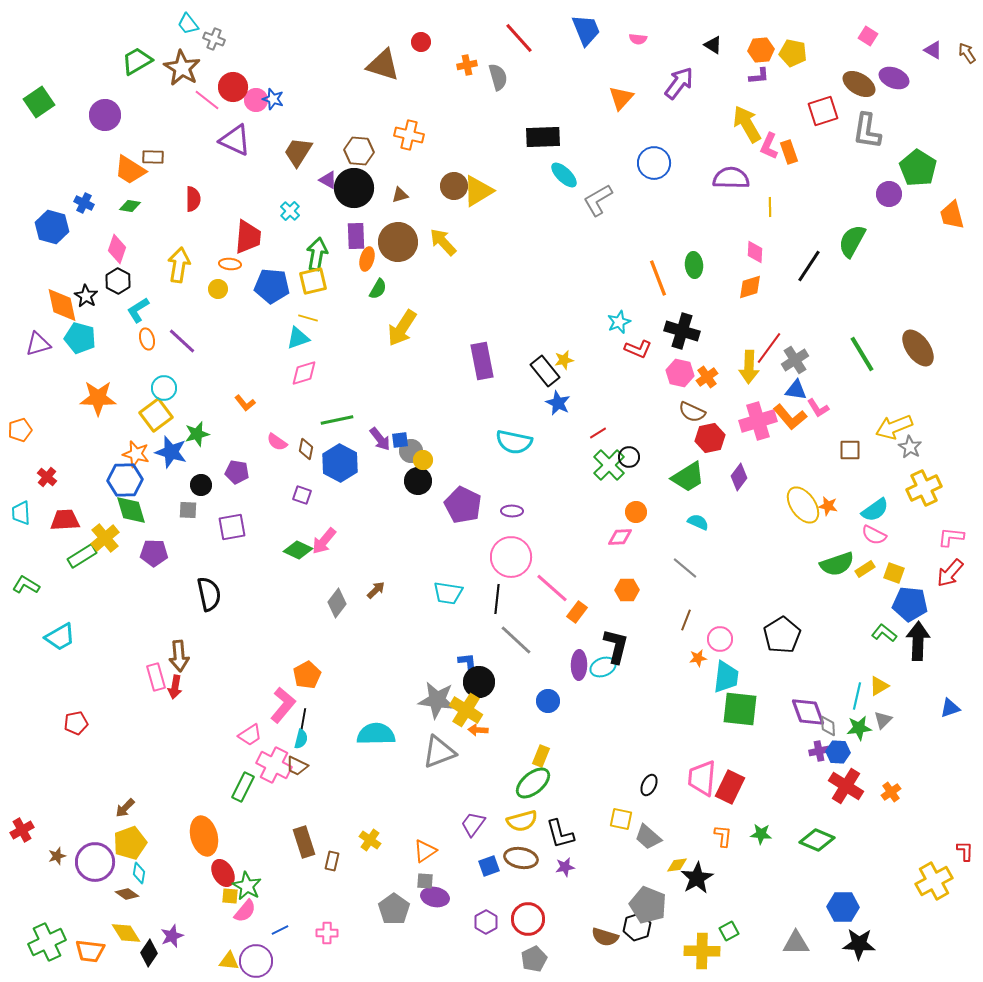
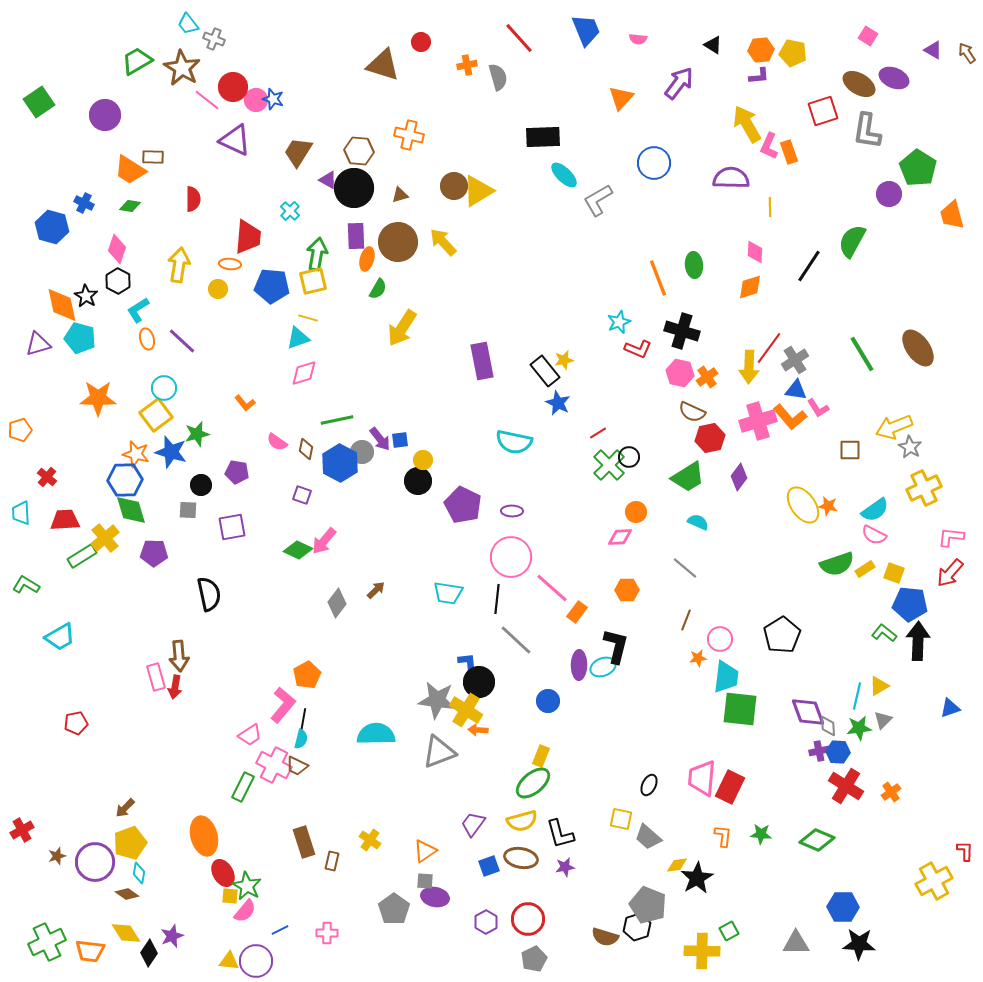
gray circle at (411, 451): moved 49 px left, 1 px down
